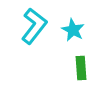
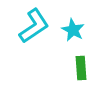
cyan L-shape: rotated 18 degrees clockwise
